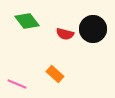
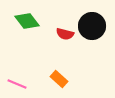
black circle: moved 1 px left, 3 px up
orange rectangle: moved 4 px right, 5 px down
